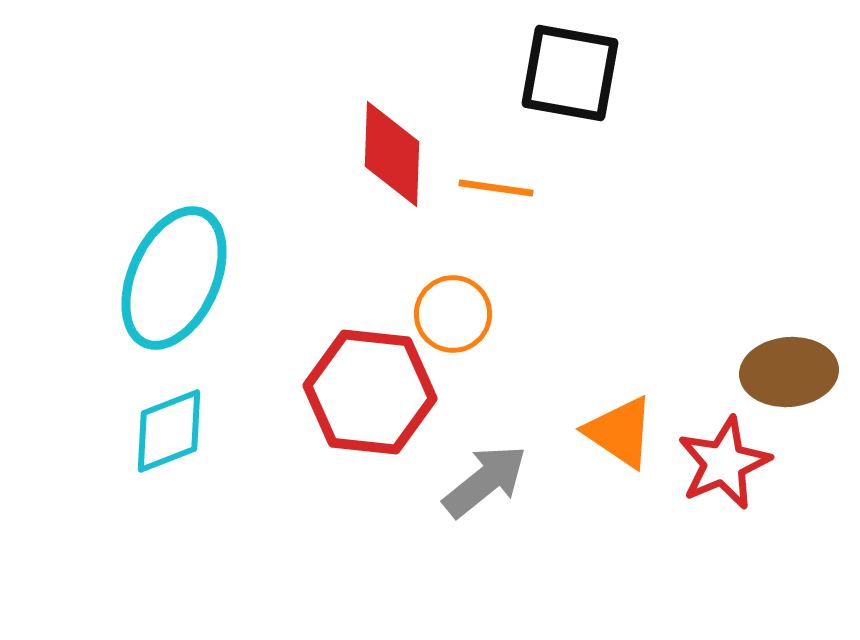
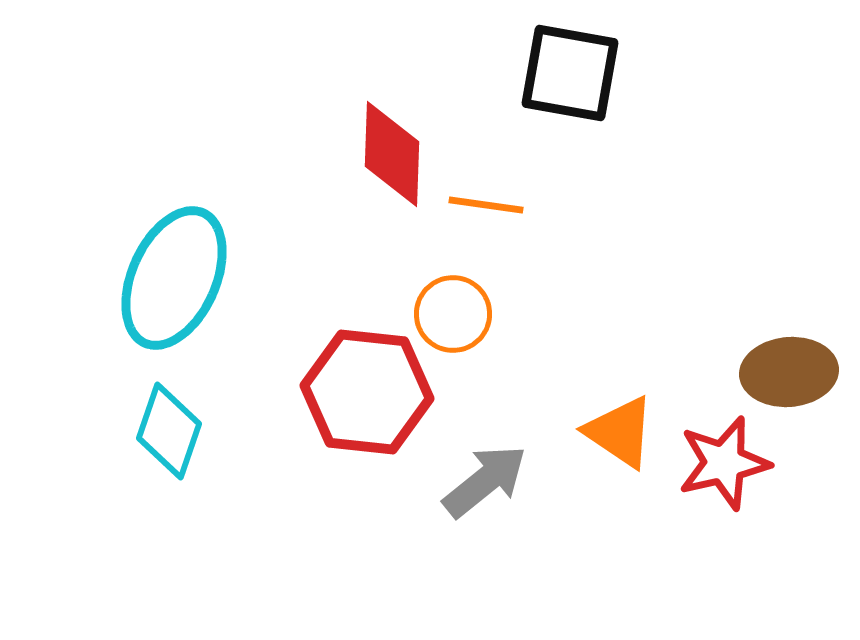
orange line: moved 10 px left, 17 px down
red hexagon: moved 3 px left
cyan diamond: rotated 50 degrees counterclockwise
red star: rotated 10 degrees clockwise
